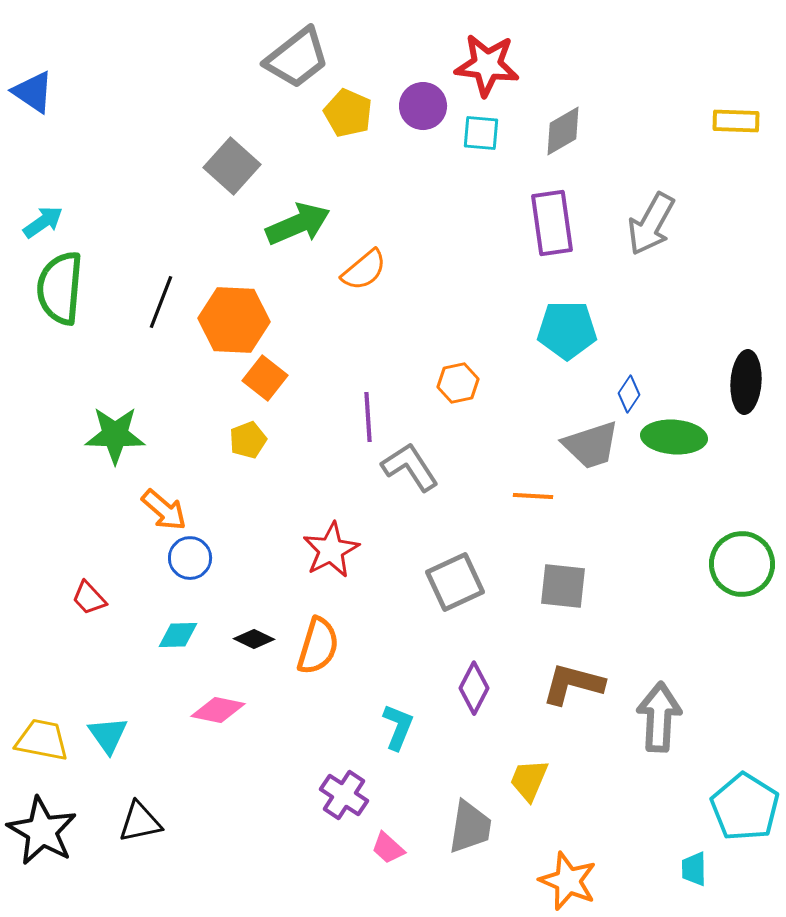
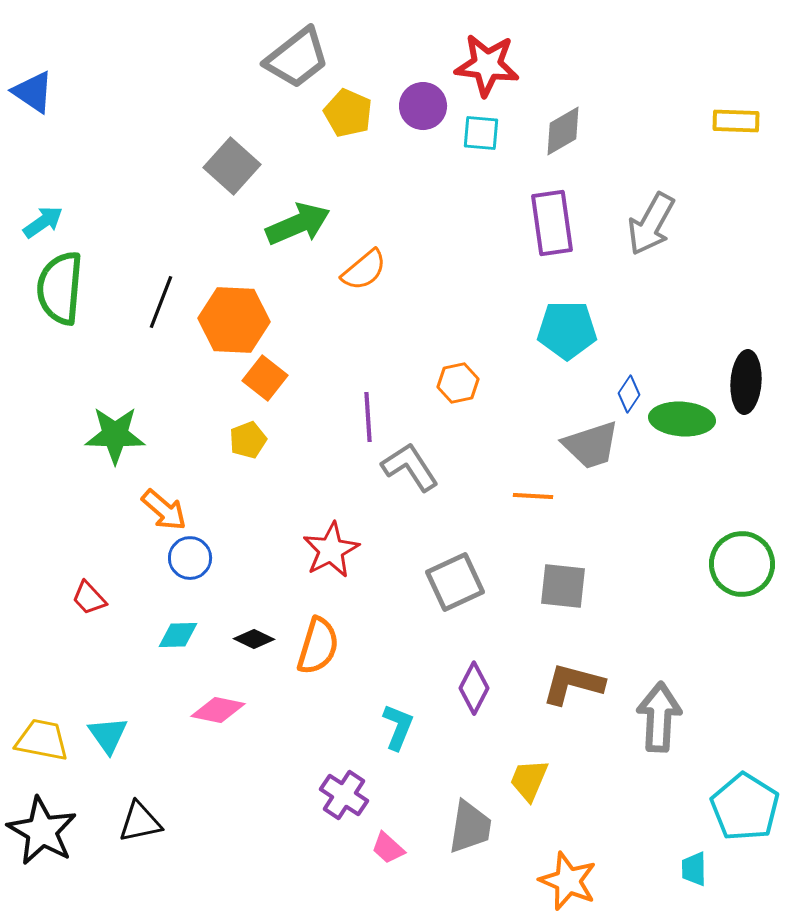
green ellipse at (674, 437): moved 8 px right, 18 px up
